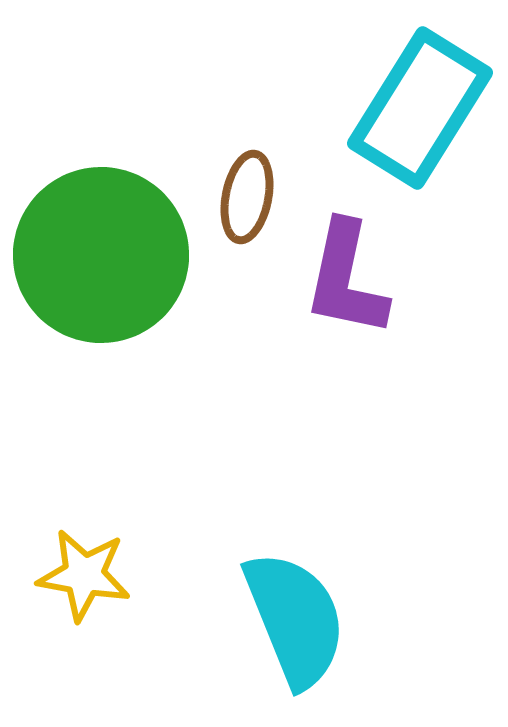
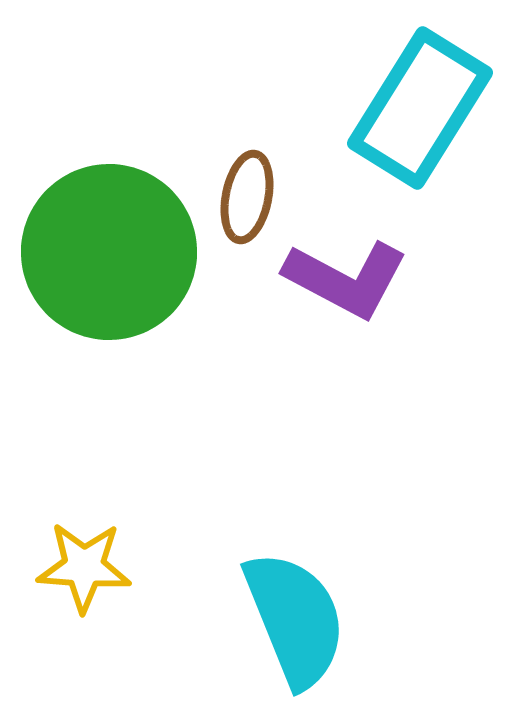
green circle: moved 8 px right, 3 px up
purple L-shape: rotated 74 degrees counterclockwise
yellow star: moved 8 px up; rotated 6 degrees counterclockwise
